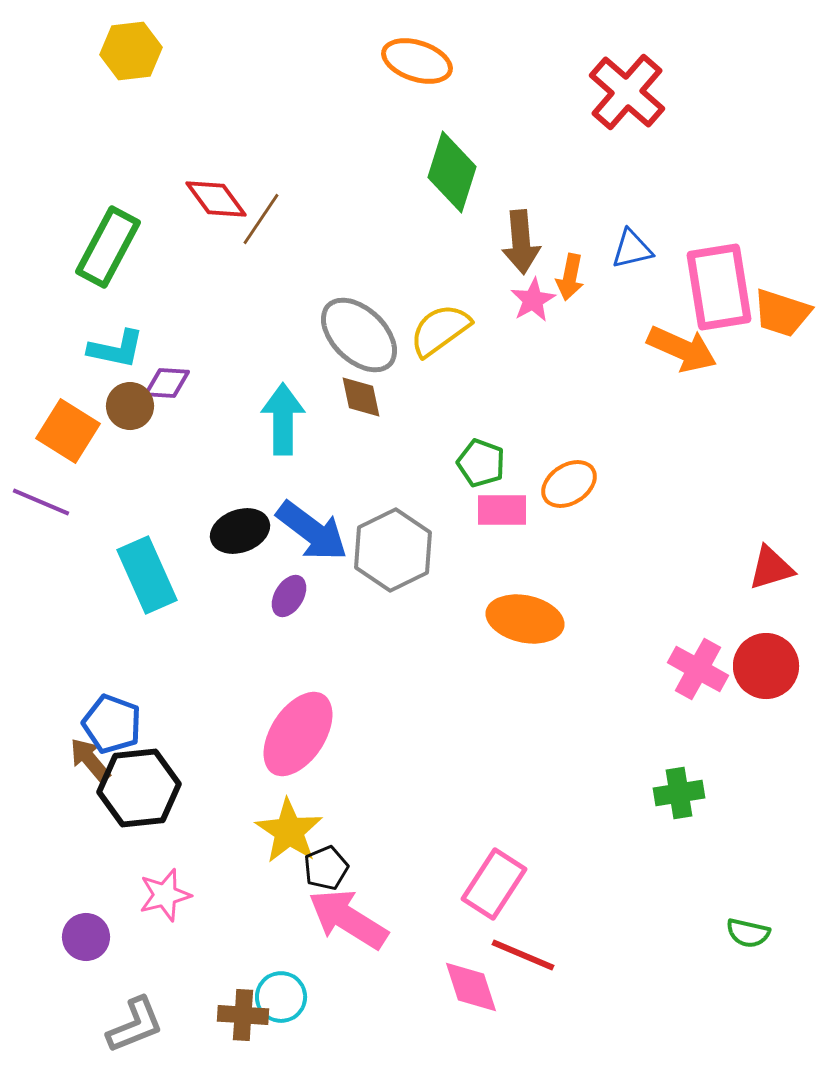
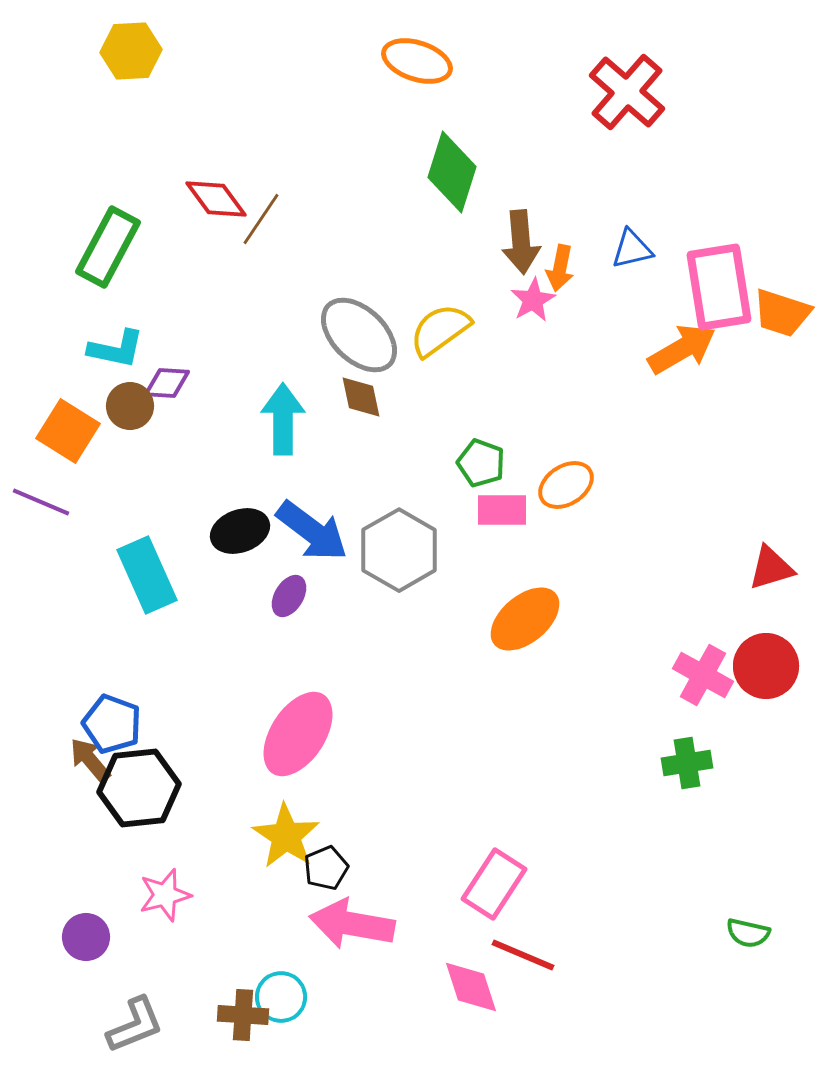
yellow hexagon at (131, 51): rotated 4 degrees clockwise
orange arrow at (570, 277): moved 10 px left, 9 px up
orange arrow at (682, 349): rotated 54 degrees counterclockwise
orange ellipse at (569, 484): moved 3 px left, 1 px down
gray hexagon at (393, 550): moved 6 px right; rotated 4 degrees counterclockwise
orange ellipse at (525, 619): rotated 52 degrees counterclockwise
pink cross at (698, 669): moved 5 px right, 6 px down
green cross at (679, 793): moved 8 px right, 30 px up
yellow star at (289, 831): moved 3 px left, 5 px down
pink arrow at (348, 919): moved 4 px right, 5 px down; rotated 22 degrees counterclockwise
